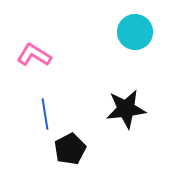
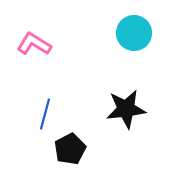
cyan circle: moved 1 px left, 1 px down
pink L-shape: moved 11 px up
blue line: rotated 24 degrees clockwise
